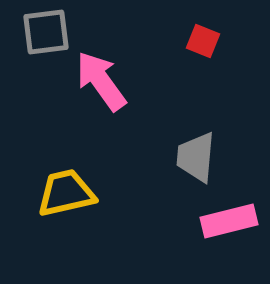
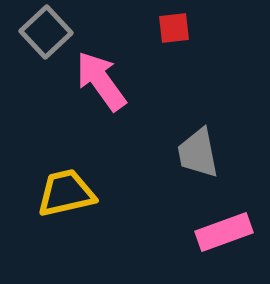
gray square: rotated 36 degrees counterclockwise
red square: moved 29 px left, 13 px up; rotated 28 degrees counterclockwise
gray trapezoid: moved 2 px right, 4 px up; rotated 16 degrees counterclockwise
pink rectangle: moved 5 px left, 11 px down; rotated 6 degrees counterclockwise
